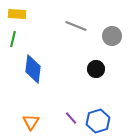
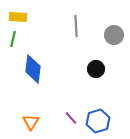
yellow rectangle: moved 1 px right, 3 px down
gray line: rotated 65 degrees clockwise
gray circle: moved 2 px right, 1 px up
